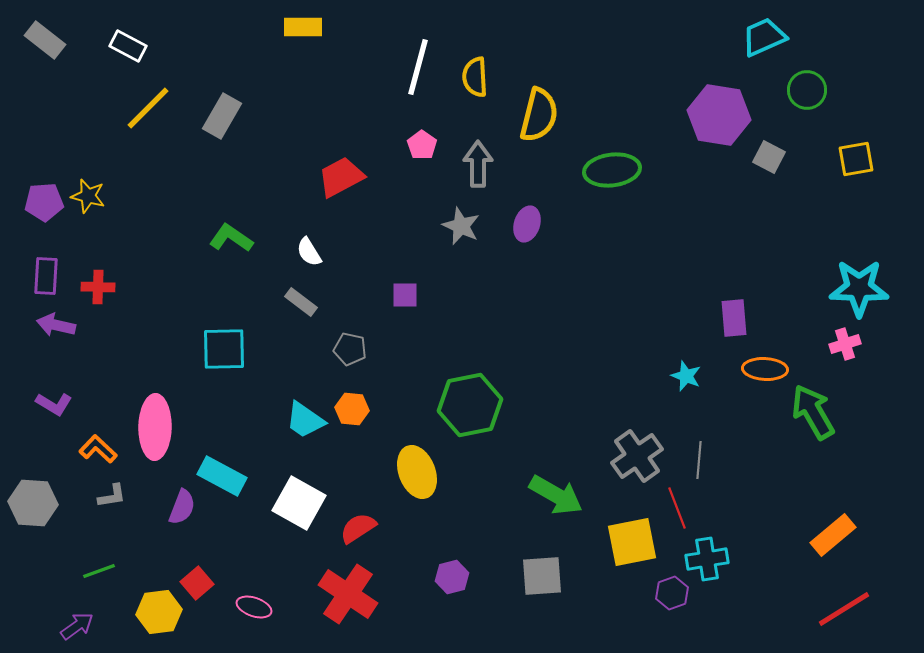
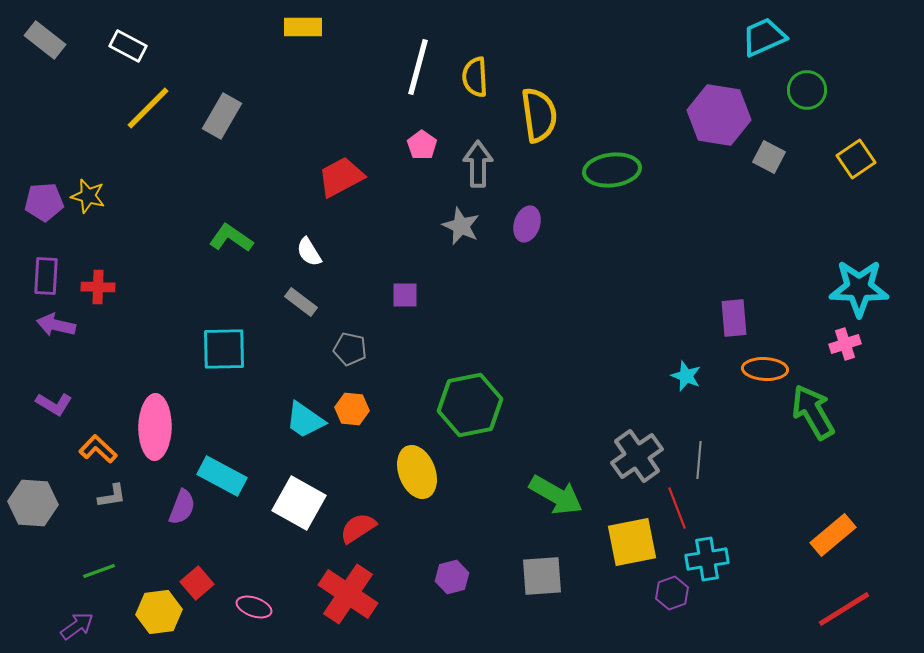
yellow semicircle at (539, 115): rotated 22 degrees counterclockwise
yellow square at (856, 159): rotated 24 degrees counterclockwise
